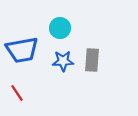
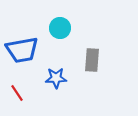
blue star: moved 7 px left, 17 px down
